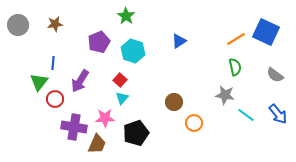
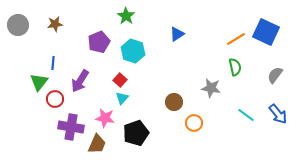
blue triangle: moved 2 px left, 7 px up
gray semicircle: rotated 90 degrees clockwise
gray star: moved 14 px left, 7 px up
pink star: rotated 12 degrees clockwise
purple cross: moved 3 px left
